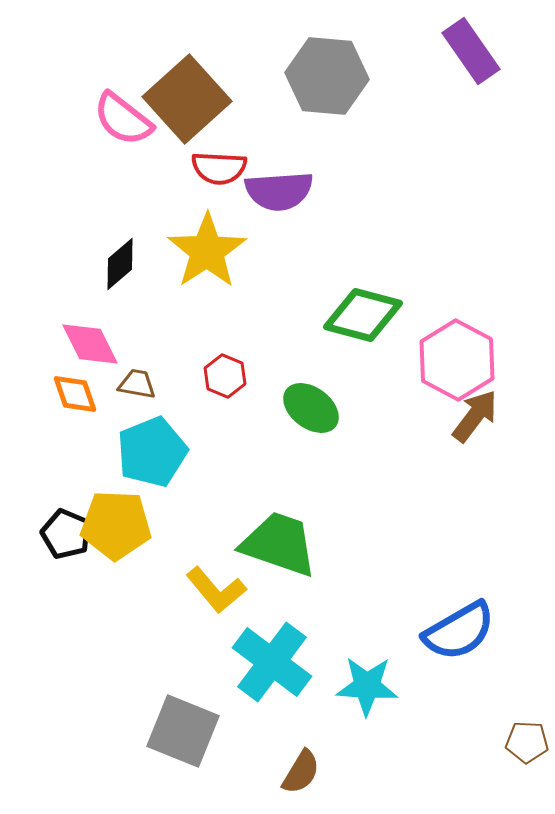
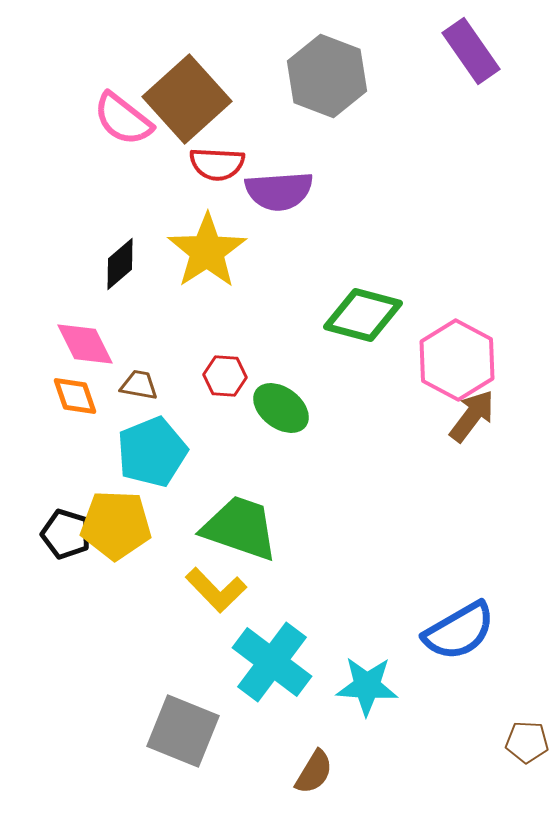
gray hexagon: rotated 16 degrees clockwise
red semicircle: moved 2 px left, 4 px up
pink diamond: moved 5 px left
red hexagon: rotated 18 degrees counterclockwise
brown trapezoid: moved 2 px right, 1 px down
orange diamond: moved 2 px down
green ellipse: moved 30 px left
brown arrow: moved 3 px left
black pentagon: rotated 6 degrees counterclockwise
green trapezoid: moved 39 px left, 16 px up
yellow L-shape: rotated 4 degrees counterclockwise
brown semicircle: moved 13 px right
